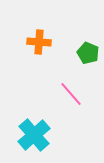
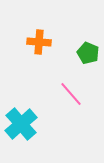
cyan cross: moved 13 px left, 11 px up
